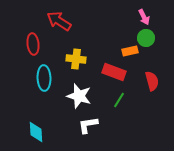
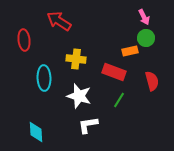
red ellipse: moved 9 px left, 4 px up
